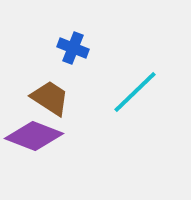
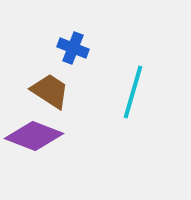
cyan line: moved 2 px left; rotated 30 degrees counterclockwise
brown trapezoid: moved 7 px up
